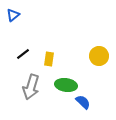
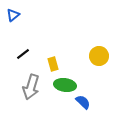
yellow rectangle: moved 4 px right, 5 px down; rotated 24 degrees counterclockwise
green ellipse: moved 1 px left
